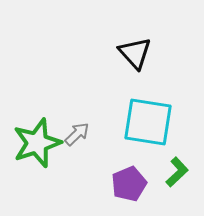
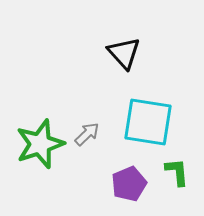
black triangle: moved 11 px left
gray arrow: moved 10 px right
green star: moved 3 px right, 1 px down
green L-shape: rotated 52 degrees counterclockwise
